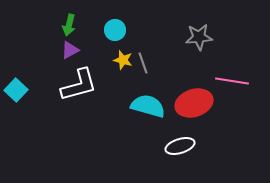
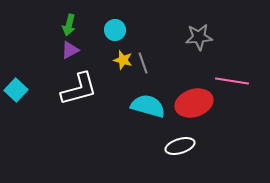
white L-shape: moved 4 px down
